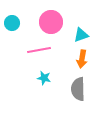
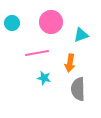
pink line: moved 2 px left, 3 px down
orange arrow: moved 12 px left, 4 px down
